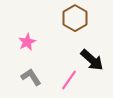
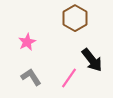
black arrow: rotated 10 degrees clockwise
pink line: moved 2 px up
